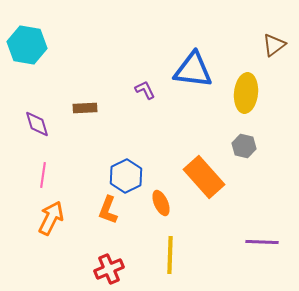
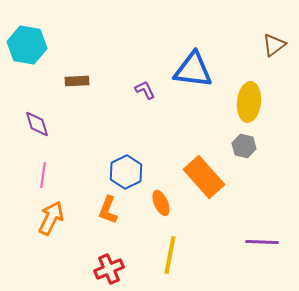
yellow ellipse: moved 3 px right, 9 px down
brown rectangle: moved 8 px left, 27 px up
blue hexagon: moved 4 px up
yellow line: rotated 9 degrees clockwise
